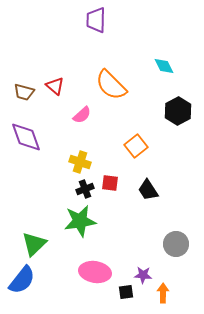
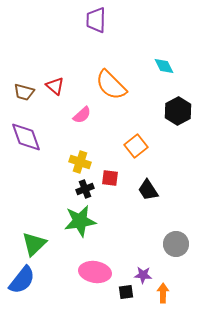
red square: moved 5 px up
